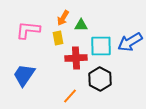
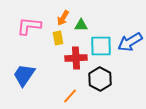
pink L-shape: moved 1 px right, 4 px up
